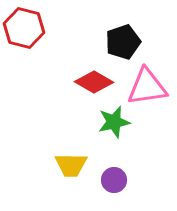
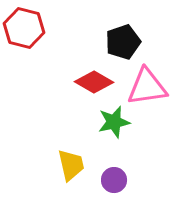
yellow trapezoid: rotated 104 degrees counterclockwise
